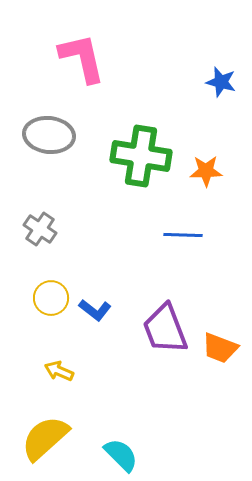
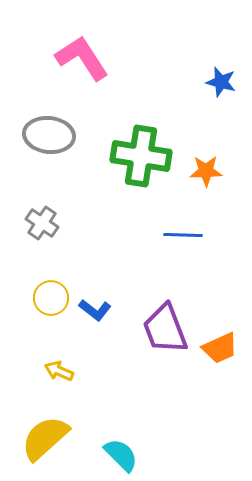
pink L-shape: rotated 20 degrees counterclockwise
gray cross: moved 2 px right, 6 px up
orange trapezoid: rotated 45 degrees counterclockwise
